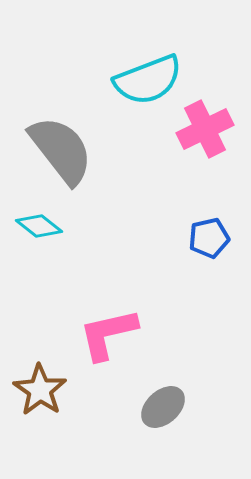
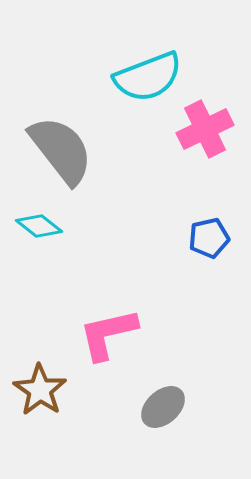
cyan semicircle: moved 3 px up
